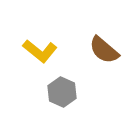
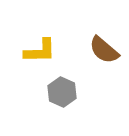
yellow L-shape: rotated 40 degrees counterclockwise
